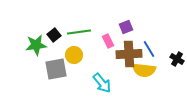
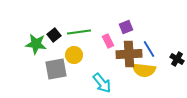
green star: moved 1 px up; rotated 15 degrees clockwise
